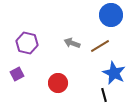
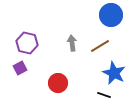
gray arrow: rotated 63 degrees clockwise
purple square: moved 3 px right, 6 px up
black line: rotated 56 degrees counterclockwise
